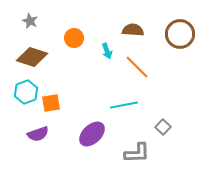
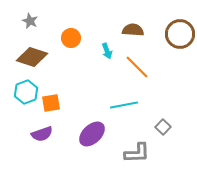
orange circle: moved 3 px left
purple semicircle: moved 4 px right
